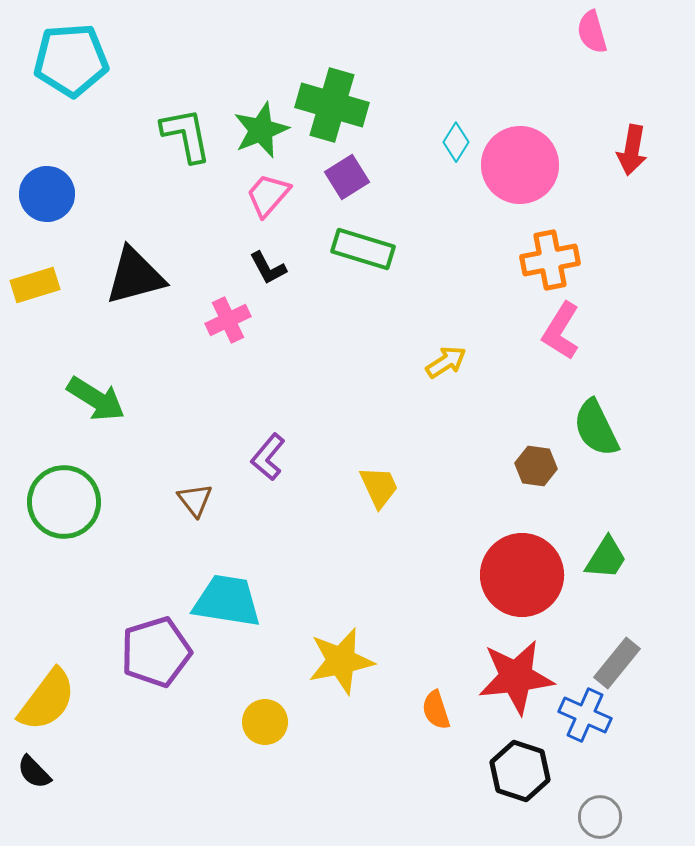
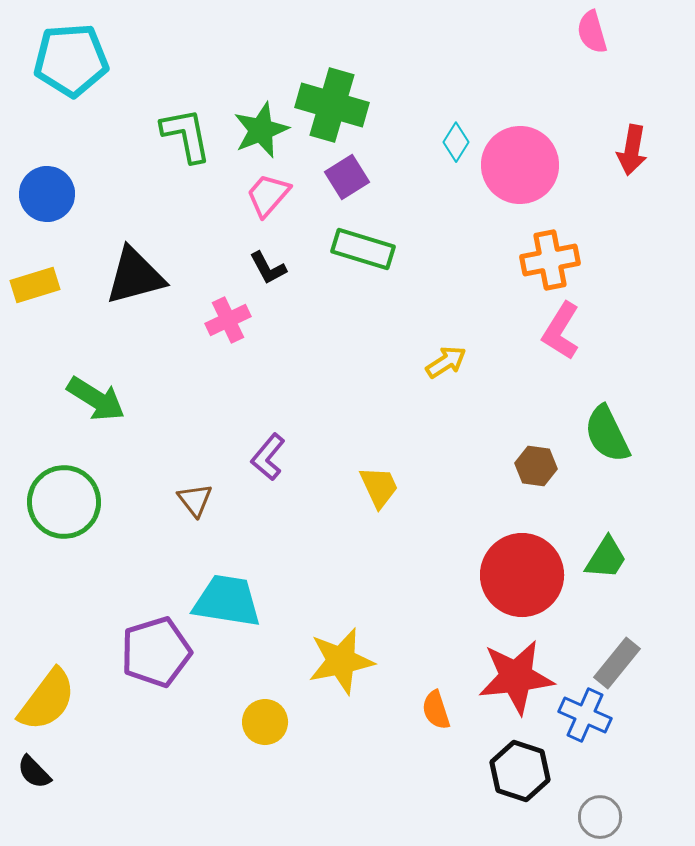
green semicircle: moved 11 px right, 6 px down
